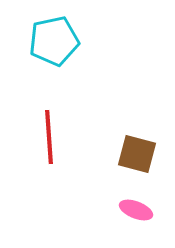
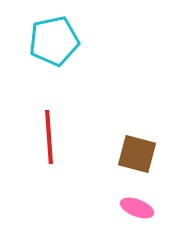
pink ellipse: moved 1 px right, 2 px up
